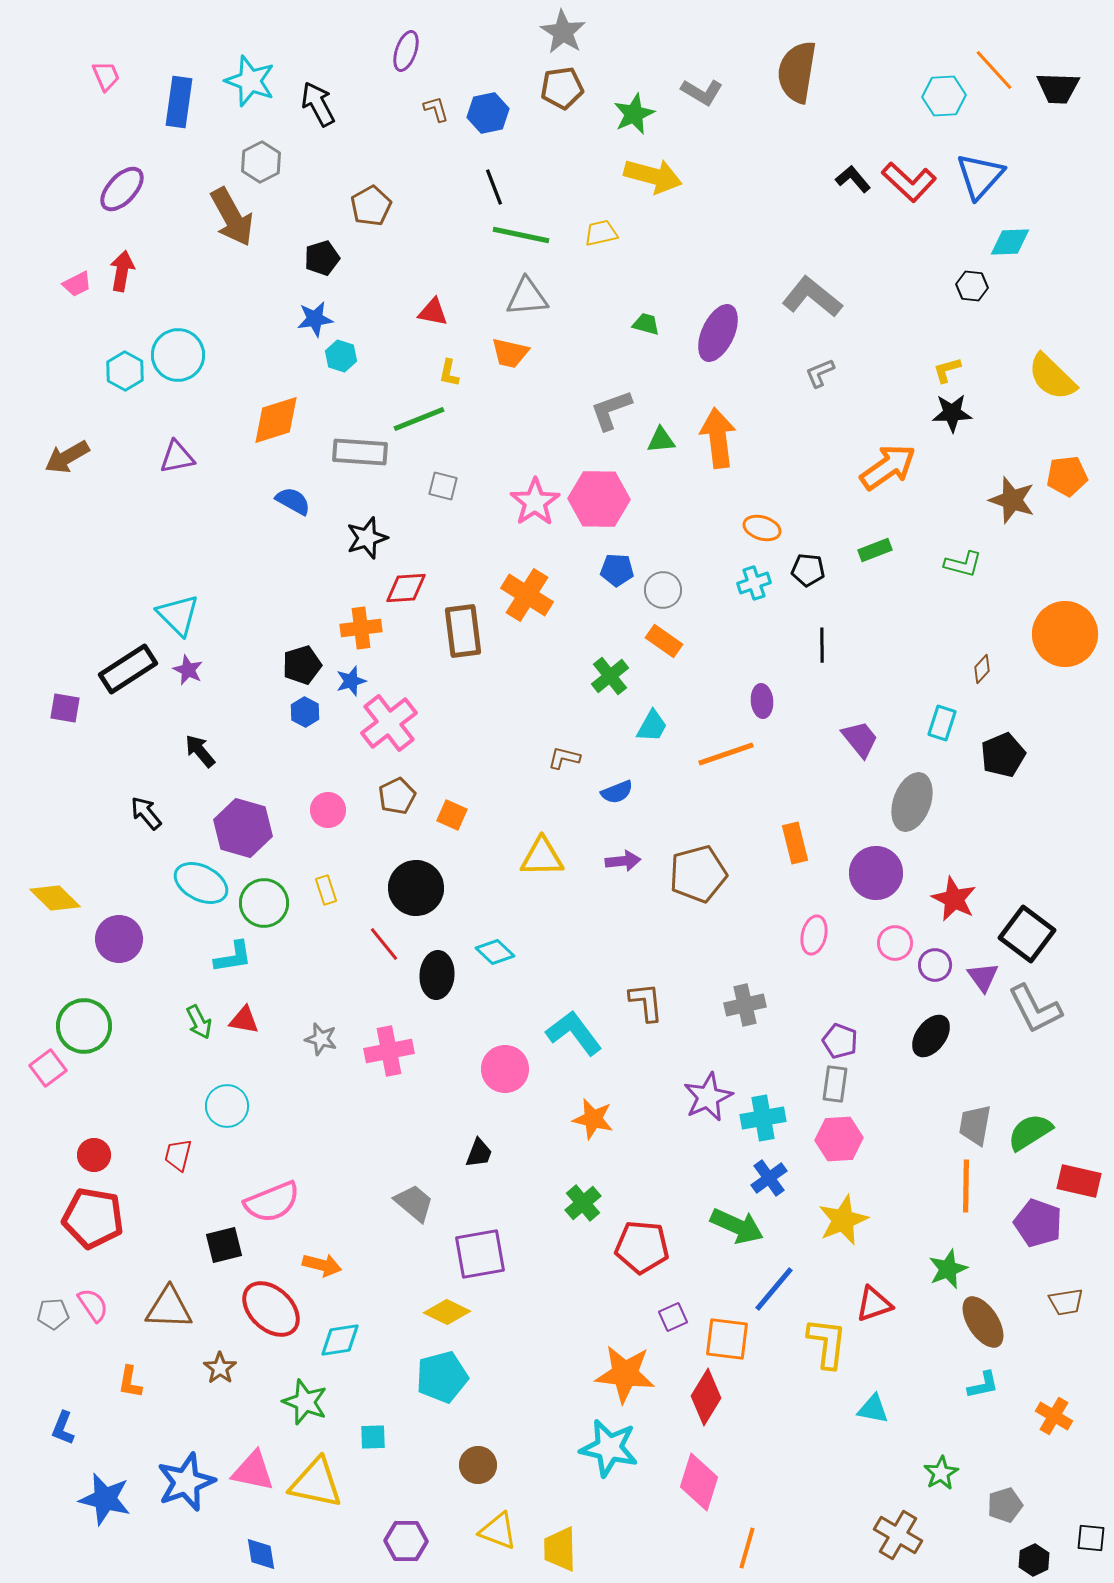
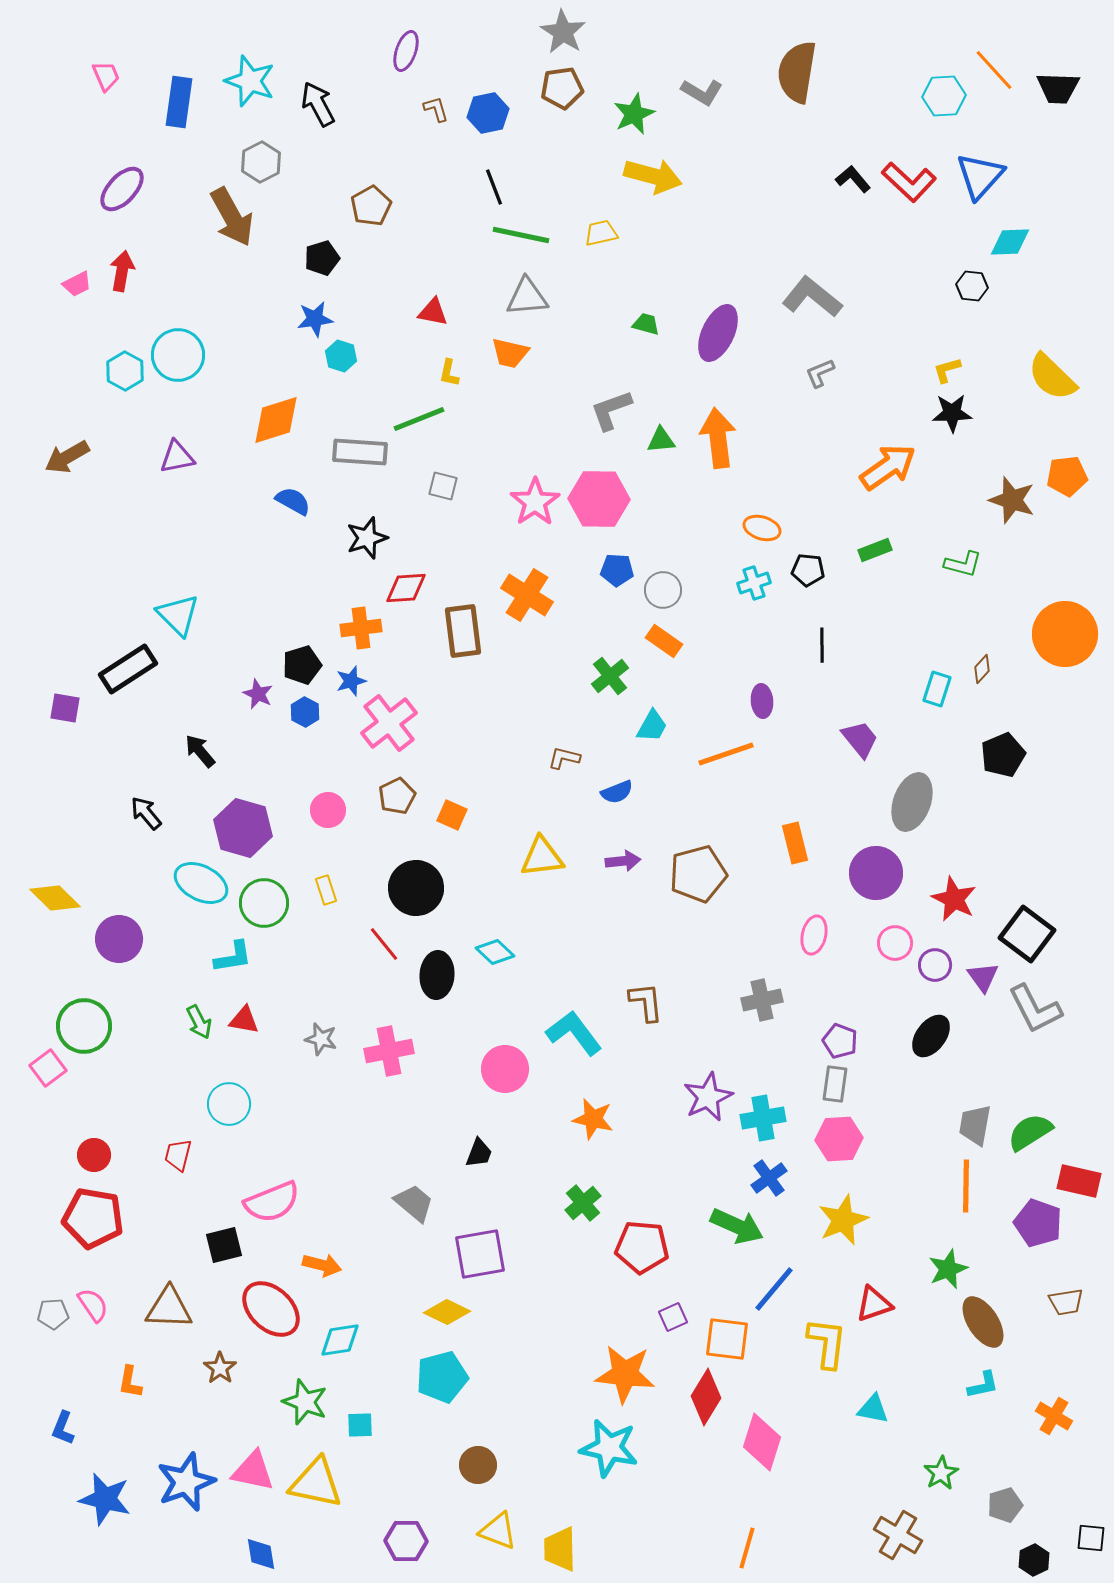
purple star at (188, 670): moved 70 px right, 24 px down
cyan rectangle at (942, 723): moved 5 px left, 34 px up
yellow triangle at (542, 857): rotated 6 degrees counterclockwise
gray cross at (745, 1005): moved 17 px right, 5 px up
cyan circle at (227, 1106): moved 2 px right, 2 px up
cyan square at (373, 1437): moved 13 px left, 12 px up
pink diamond at (699, 1482): moved 63 px right, 40 px up
